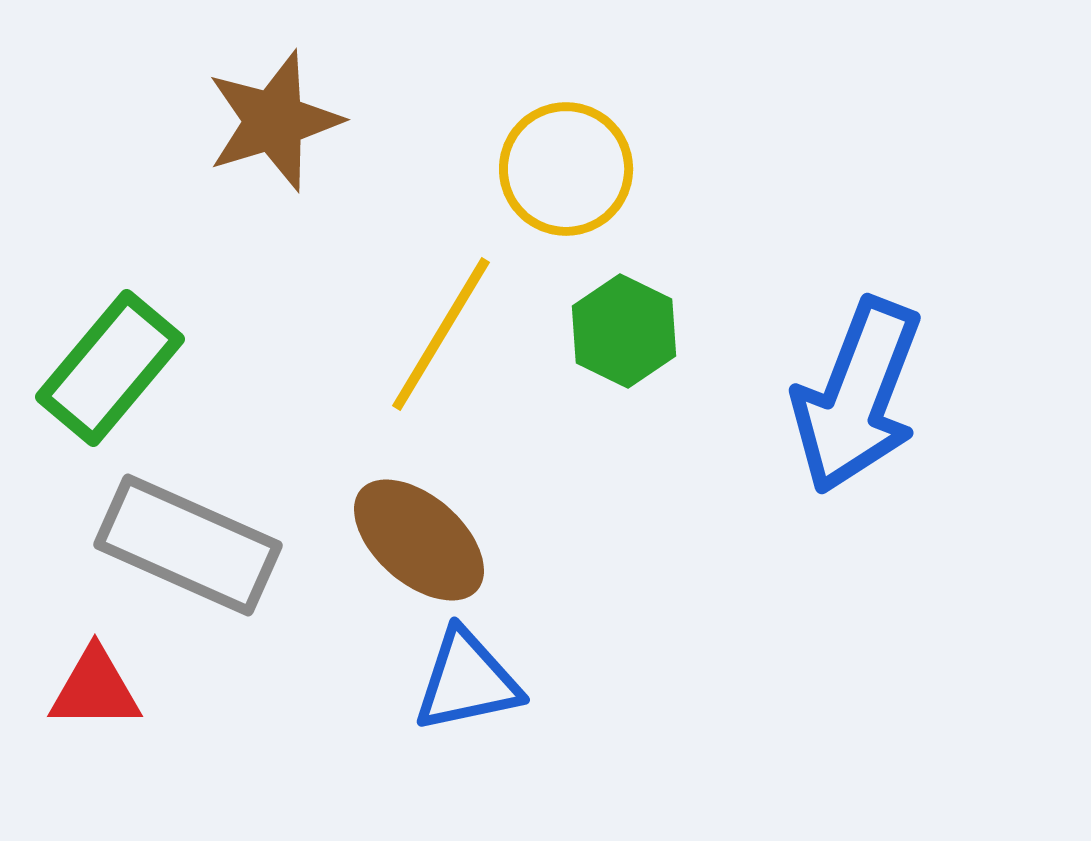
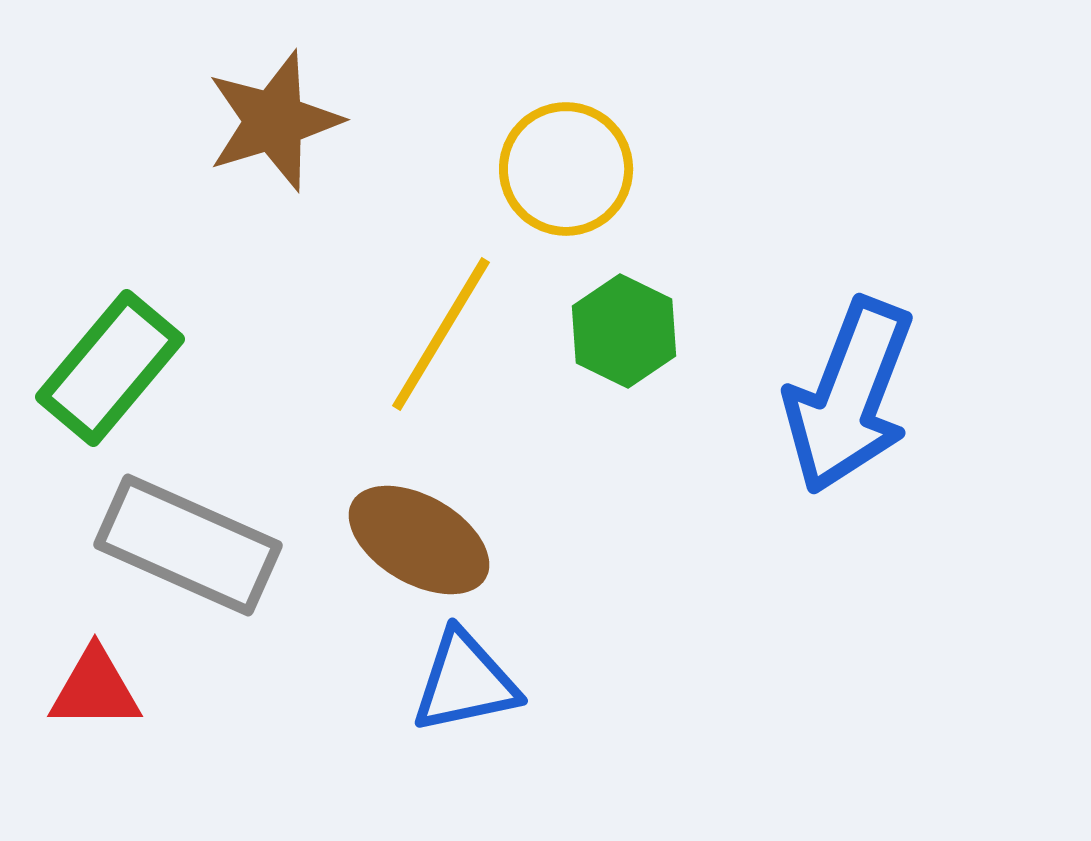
blue arrow: moved 8 px left
brown ellipse: rotated 11 degrees counterclockwise
blue triangle: moved 2 px left, 1 px down
